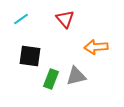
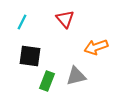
cyan line: moved 1 px right, 3 px down; rotated 28 degrees counterclockwise
orange arrow: rotated 15 degrees counterclockwise
green rectangle: moved 4 px left, 2 px down
